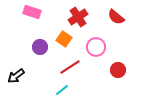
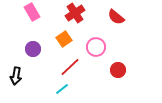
pink rectangle: rotated 42 degrees clockwise
red cross: moved 3 px left, 4 px up
orange square: rotated 21 degrees clockwise
purple circle: moved 7 px left, 2 px down
red line: rotated 10 degrees counterclockwise
black arrow: rotated 42 degrees counterclockwise
cyan line: moved 1 px up
